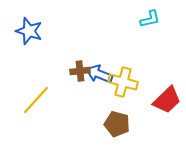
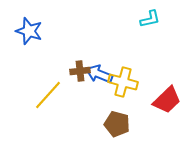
yellow line: moved 12 px right, 5 px up
